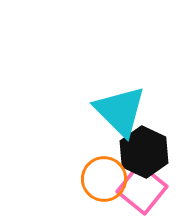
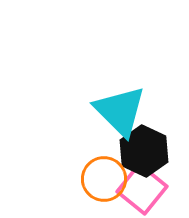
black hexagon: moved 1 px up
